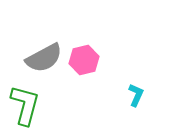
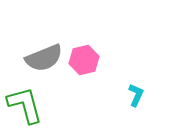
gray semicircle: rotated 6 degrees clockwise
green L-shape: rotated 30 degrees counterclockwise
